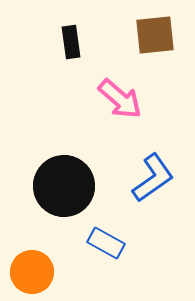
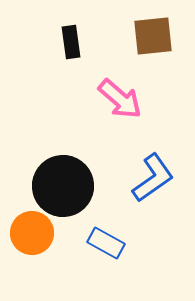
brown square: moved 2 px left, 1 px down
black circle: moved 1 px left
orange circle: moved 39 px up
